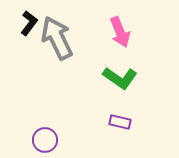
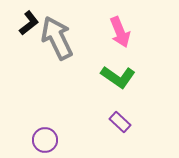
black L-shape: rotated 15 degrees clockwise
green L-shape: moved 2 px left, 1 px up
purple rectangle: rotated 30 degrees clockwise
